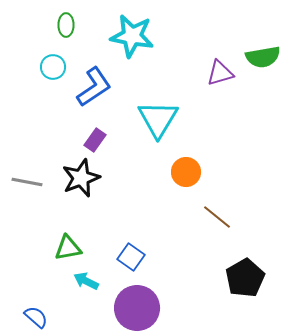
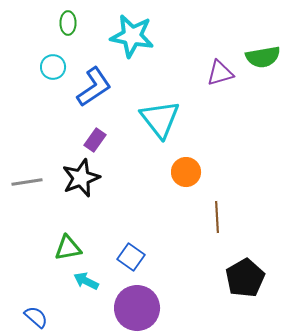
green ellipse: moved 2 px right, 2 px up
cyan triangle: moved 2 px right; rotated 9 degrees counterclockwise
gray line: rotated 20 degrees counterclockwise
brown line: rotated 48 degrees clockwise
